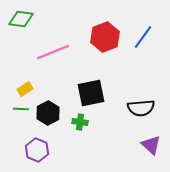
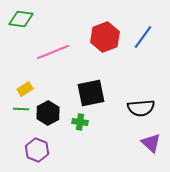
purple triangle: moved 2 px up
